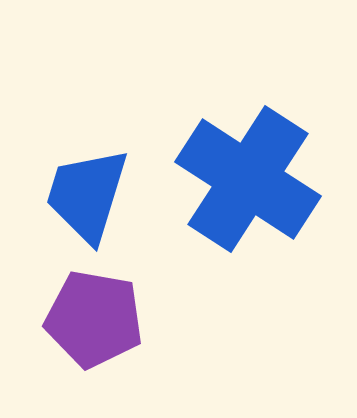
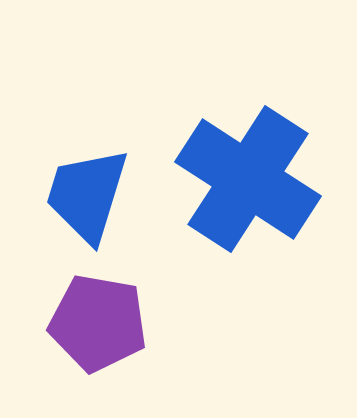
purple pentagon: moved 4 px right, 4 px down
